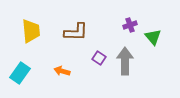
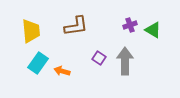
brown L-shape: moved 6 px up; rotated 10 degrees counterclockwise
green triangle: moved 7 px up; rotated 18 degrees counterclockwise
cyan rectangle: moved 18 px right, 10 px up
